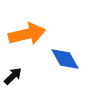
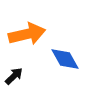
black arrow: moved 1 px right
